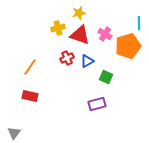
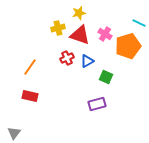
cyan line: rotated 64 degrees counterclockwise
